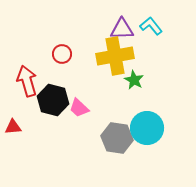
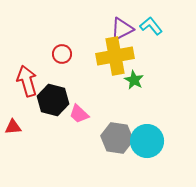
purple triangle: rotated 25 degrees counterclockwise
pink trapezoid: moved 6 px down
cyan circle: moved 13 px down
